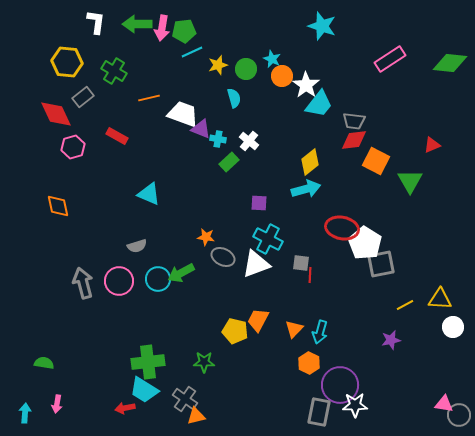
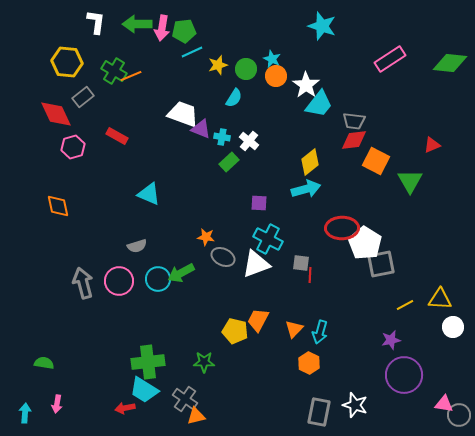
orange circle at (282, 76): moved 6 px left
orange line at (149, 98): moved 18 px left, 22 px up; rotated 10 degrees counterclockwise
cyan semicircle at (234, 98): rotated 48 degrees clockwise
cyan cross at (218, 139): moved 4 px right, 2 px up
red ellipse at (342, 228): rotated 12 degrees counterclockwise
purple circle at (340, 385): moved 64 px right, 10 px up
white star at (355, 405): rotated 20 degrees clockwise
